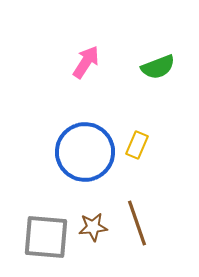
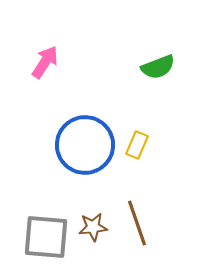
pink arrow: moved 41 px left
blue circle: moved 7 px up
